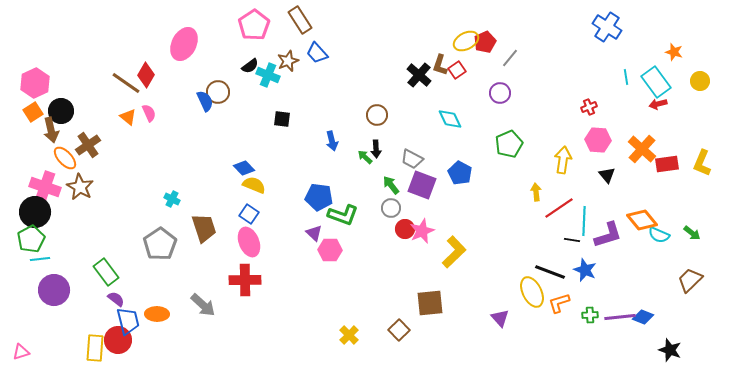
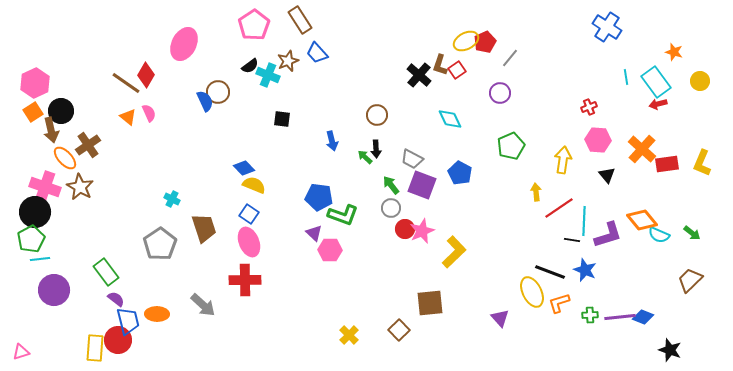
green pentagon at (509, 144): moved 2 px right, 2 px down
